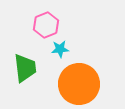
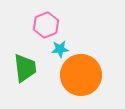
orange circle: moved 2 px right, 9 px up
